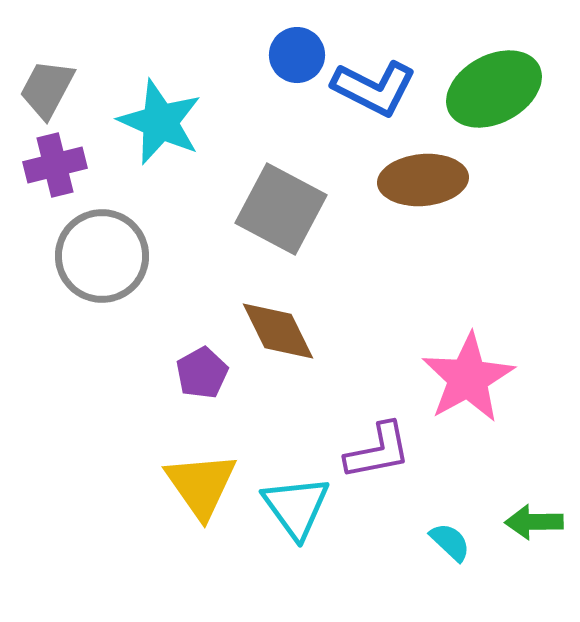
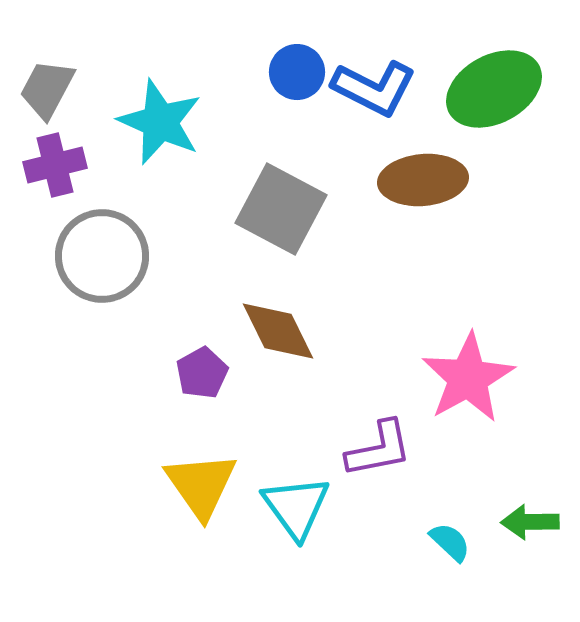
blue circle: moved 17 px down
purple L-shape: moved 1 px right, 2 px up
green arrow: moved 4 px left
